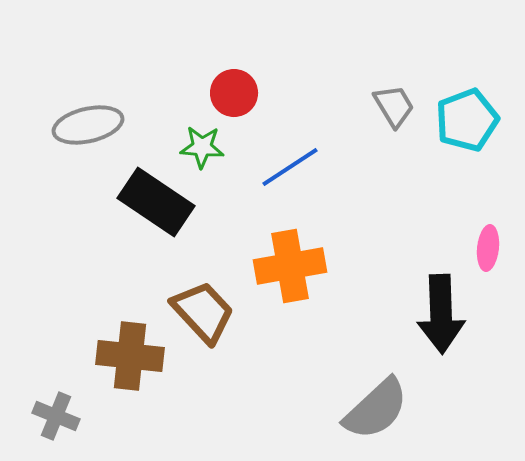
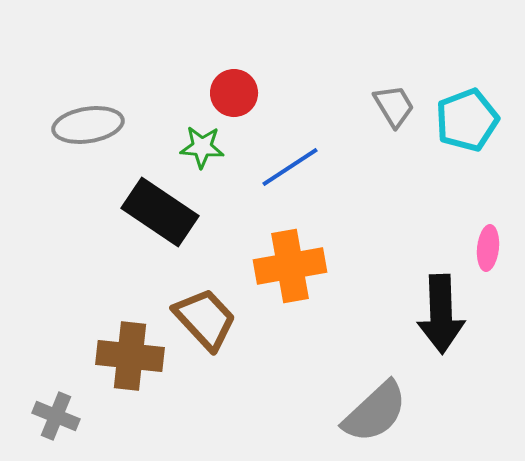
gray ellipse: rotated 4 degrees clockwise
black rectangle: moved 4 px right, 10 px down
brown trapezoid: moved 2 px right, 7 px down
gray semicircle: moved 1 px left, 3 px down
